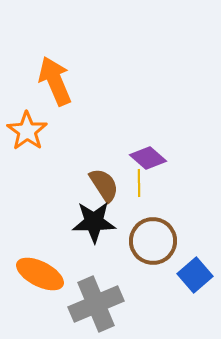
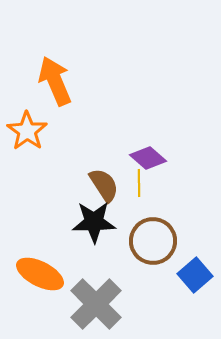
gray cross: rotated 22 degrees counterclockwise
